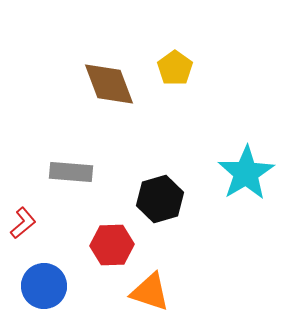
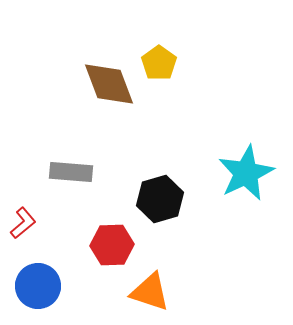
yellow pentagon: moved 16 px left, 5 px up
cyan star: rotated 6 degrees clockwise
blue circle: moved 6 px left
